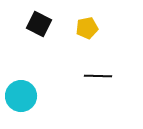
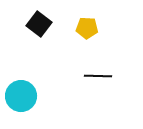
black square: rotated 10 degrees clockwise
yellow pentagon: rotated 15 degrees clockwise
